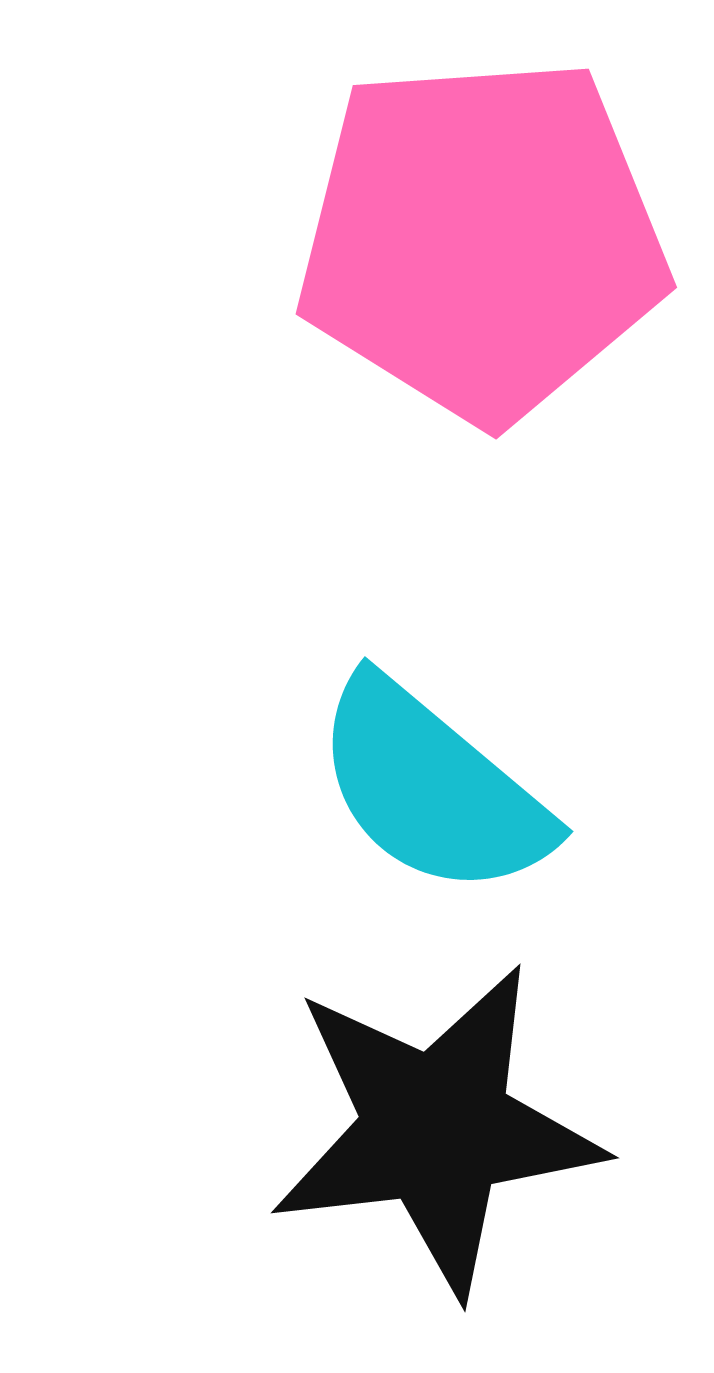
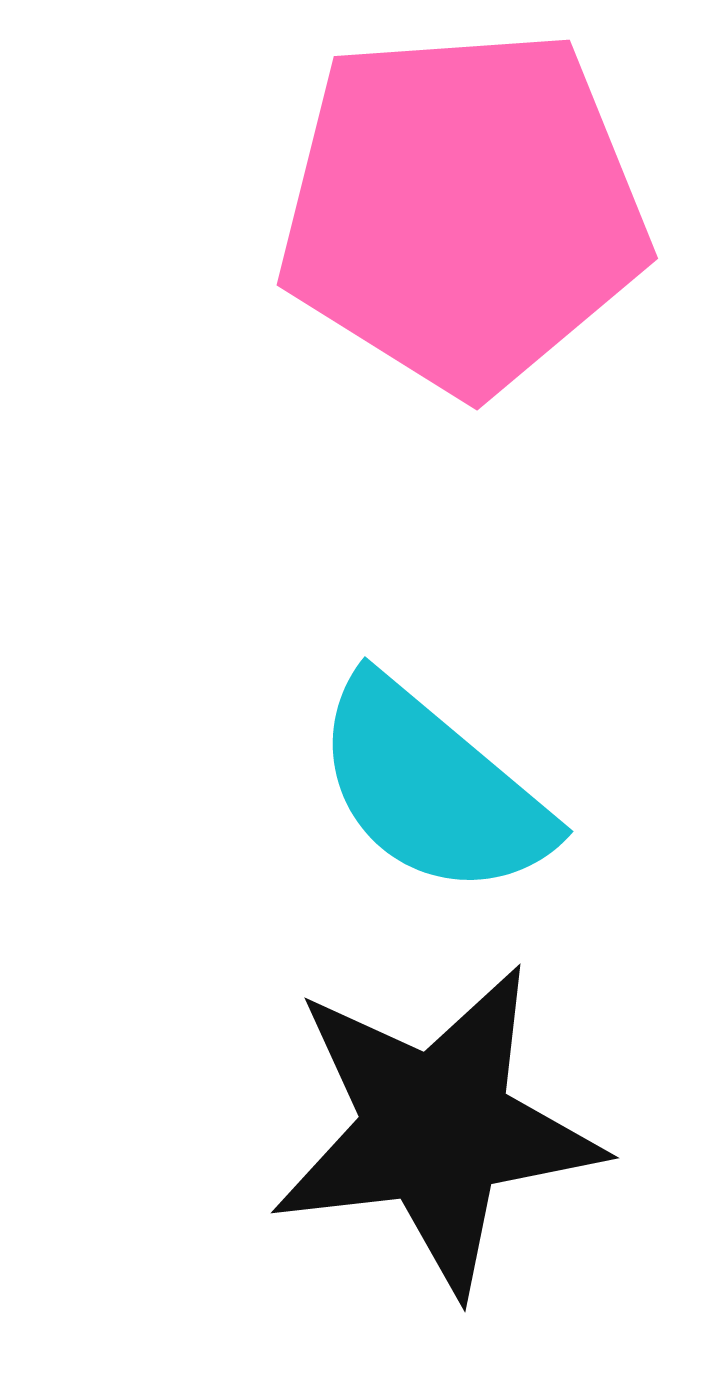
pink pentagon: moved 19 px left, 29 px up
